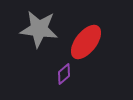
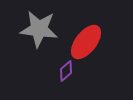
purple diamond: moved 2 px right, 3 px up
